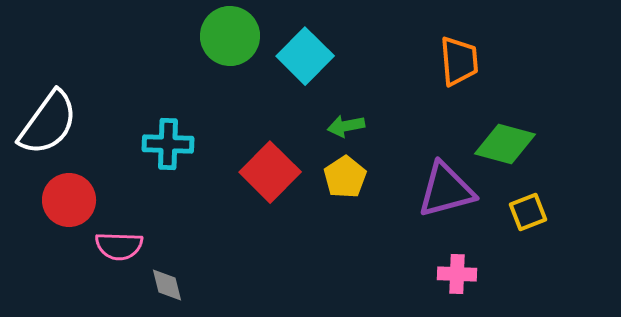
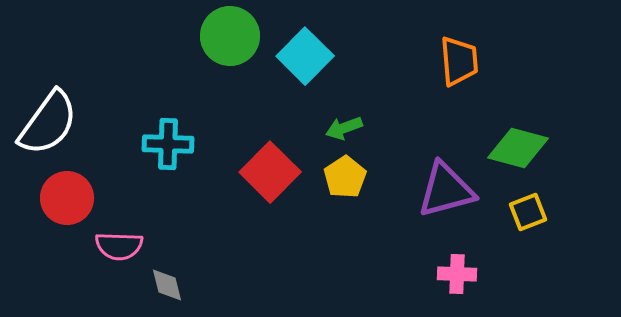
green arrow: moved 2 px left, 2 px down; rotated 9 degrees counterclockwise
green diamond: moved 13 px right, 4 px down
red circle: moved 2 px left, 2 px up
